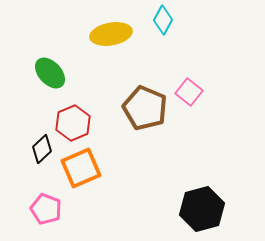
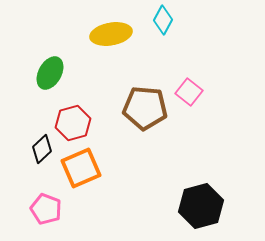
green ellipse: rotated 72 degrees clockwise
brown pentagon: rotated 18 degrees counterclockwise
red hexagon: rotated 8 degrees clockwise
black hexagon: moved 1 px left, 3 px up
